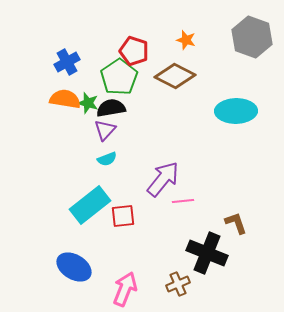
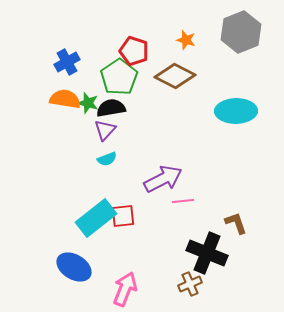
gray hexagon: moved 11 px left, 5 px up; rotated 18 degrees clockwise
purple arrow: rotated 24 degrees clockwise
cyan rectangle: moved 6 px right, 13 px down
brown cross: moved 12 px right
